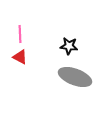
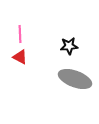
black star: rotated 12 degrees counterclockwise
gray ellipse: moved 2 px down
